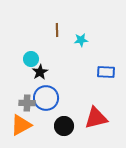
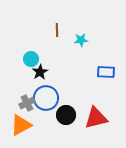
gray cross: rotated 28 degrees counterclockwise
black circle: moved 2 px right, 11 px up
